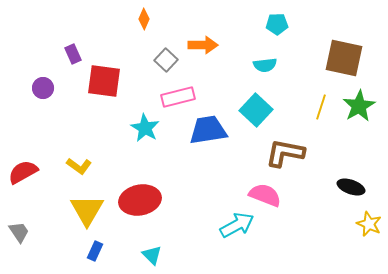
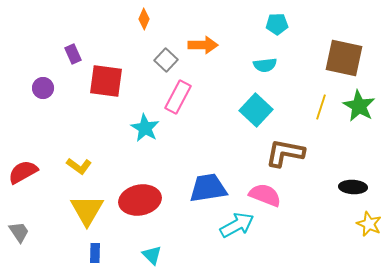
red square: moved 2 px right
pink rectangle: rotated 48 degrees counterclockwise
green star: rotated 12 degrees counterclockwise
blue trapezoid: moved 58 px down
black ellipse: moved 2 px right; rotated 16 degrees counterclockwise
blue rectangle: moved 2 px down; rotated 24 degrees counterclockwise
